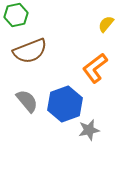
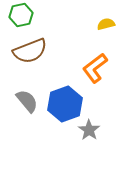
green hexagon: moved 5 px right
yellow semicircle: rotated 36 degrees clockwise
gray star: rotated 25 degrees counterclockwise
